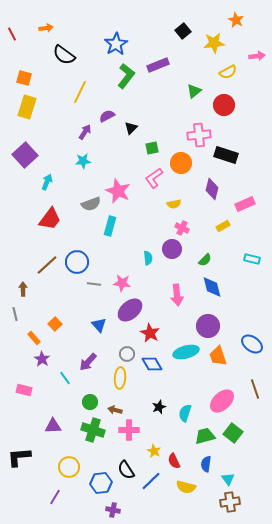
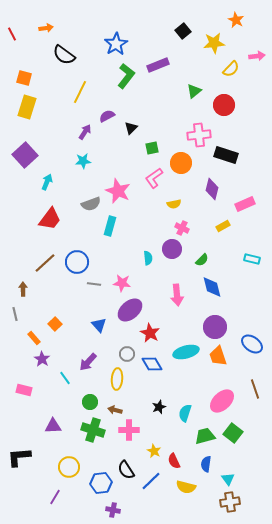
yellow semicircle at (228, 72): moved 3 px right, 3 px up; rotated 18 degrees counterclockwise
green semicircle at (205, 260): moved 3 px left
brown line at (47, 265): moved 2 px left, 2 px up
purple circle at (208, 326): moved 7 px right, 1 px down
yellow ellipse at (120, 378): moved 3 px left, 1 px down
